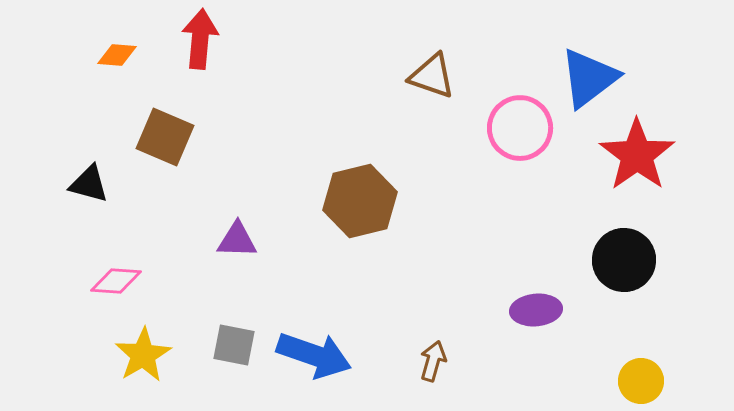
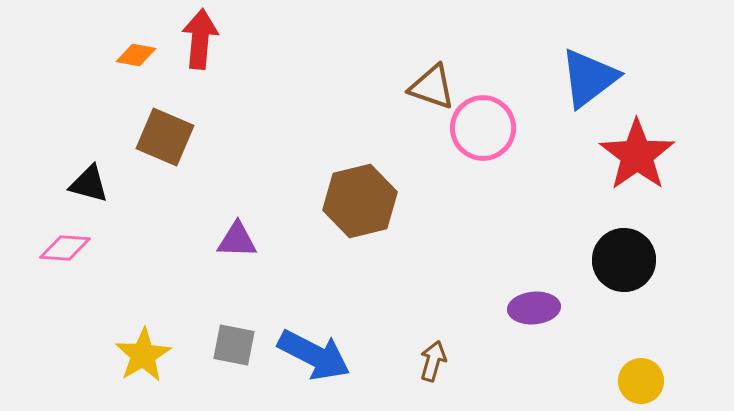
orange diamond: moved 19 px right; rotated 6 degrees clockwise
brown triangle: moved 11 px down
pink circle: moved 37 px left
pink diamond: moved 51 px left, 33 px up
purple ellipse: moved 2 px left, 2 px up
blue arrow: rotated 8 degrees clockwise
